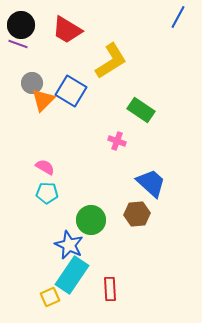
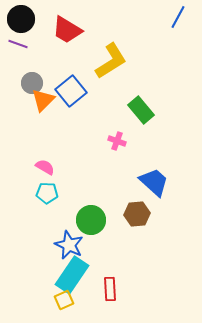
black circle: moved 6 px up
blue square: rotated 20 degrees clockwise
green rectangle: rotated 16 degrees clockwise
blue trapezoid: moved 3 px right, 1 px up
yellow square: moved 14 px right, 3 px down
